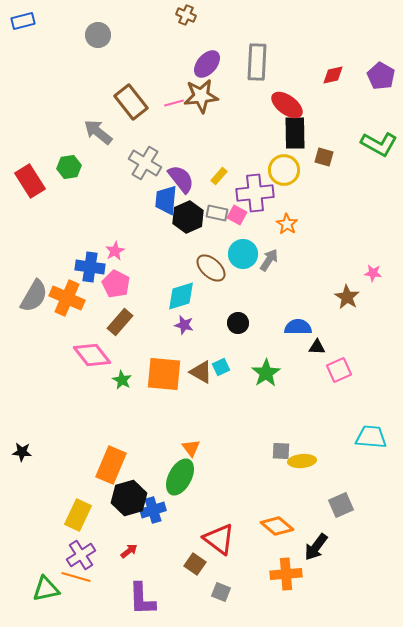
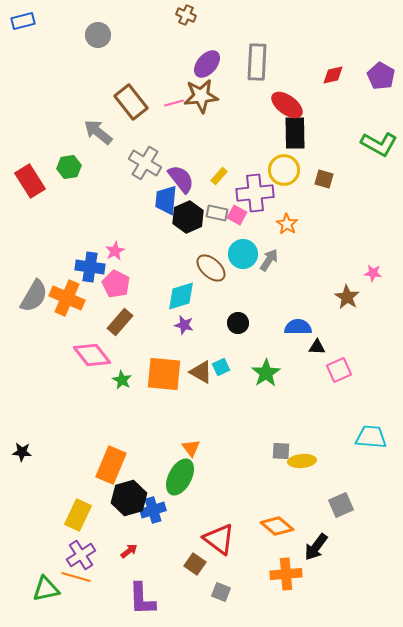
brown square at (324, 157): moved 22 px down
